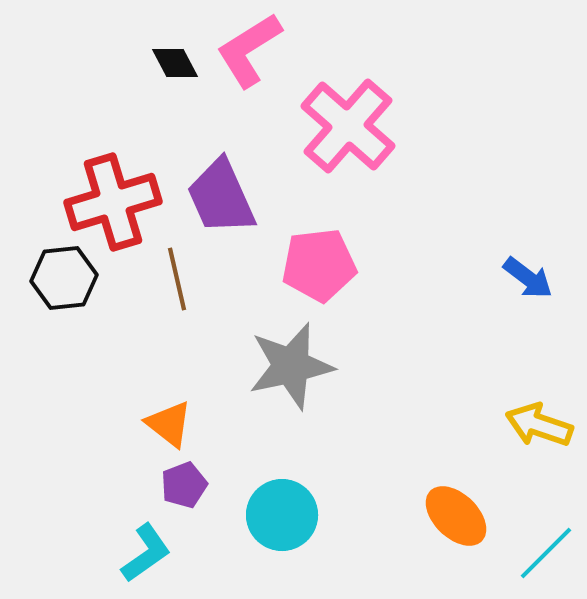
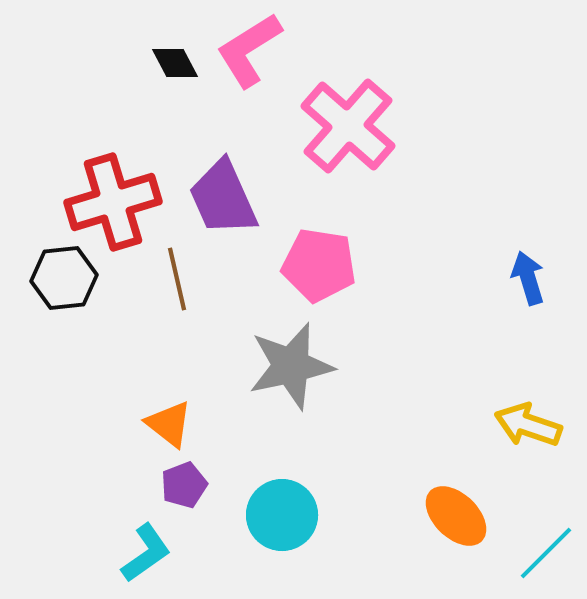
purple trapezoid: moved 2 px right, 1 px down
pink pentagon: rotated 16 degrees clockwise
blue arrow: rotated 144 degrees counterclockwise
yellow arrow: moved 11 px left
